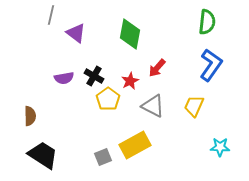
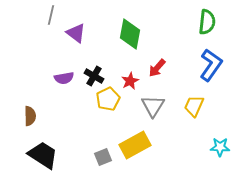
yellow pentagon: rotated 10 degrees clockwise
gray triangle: rotated 35 degrees clockwise
